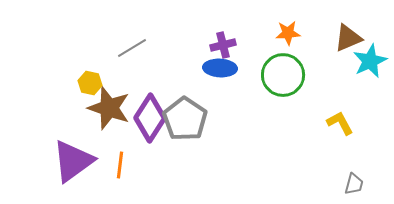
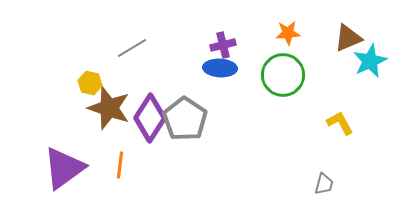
purple triangle: moved 9 px left, 7 px down
gray trapezoid: moved 30 px left
